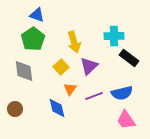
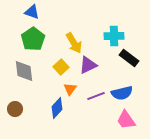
blue triangle: moved 5 px left, 3 px up
yellow arrow: moved 1 px down; rotated 15 degrees counterclockwise
purple triangle: moved 1 px left, 1 px up; rotated 18 degrees clockwise
purple line: moved 2 px right
blue diamond: rotated 55 degrees clockwise
